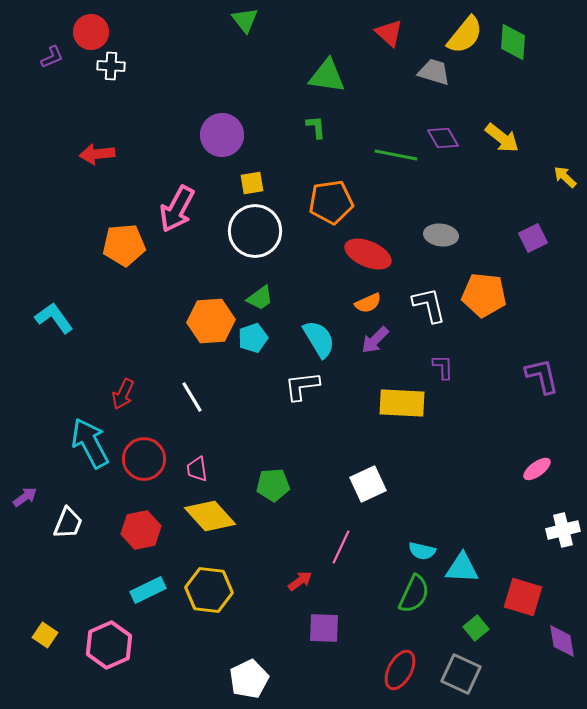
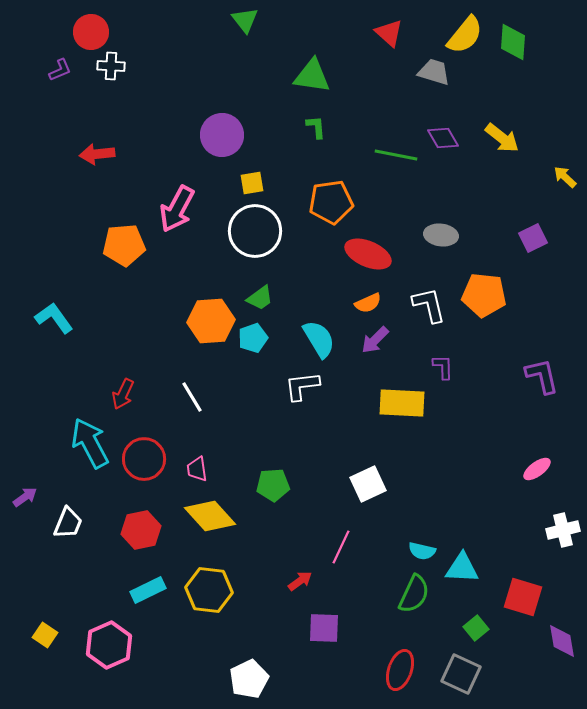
purple L-shape at (52, 57): moved 8 px right, 13 px down
green triangle at (327, 76): moved 15 px left
red ellipse at (400, 670): rotated 9 degrees counterclockwise
